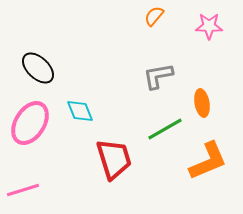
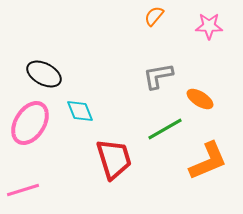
black ellipse: moved 6 px right, 6 px down; rotated 16 degrees counterclockwise
orange ellipse: moved 2 px left, 4 px up; rotated 48 degrees counterclockwise
